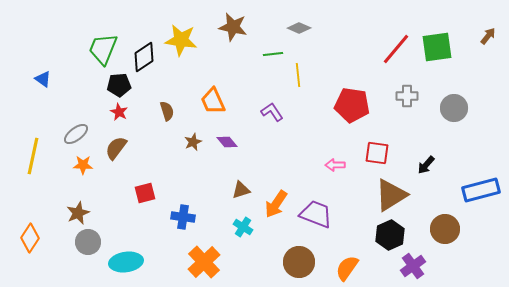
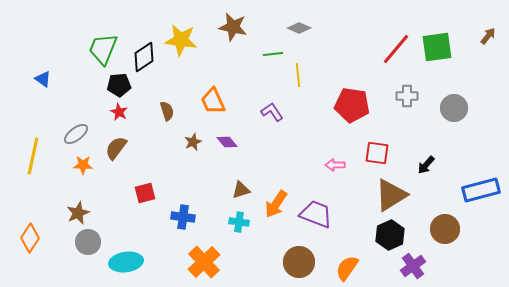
cyan cross at (243, 227): moved 4 px left, 5 px up; rotated 24 degrees counterclockwise
